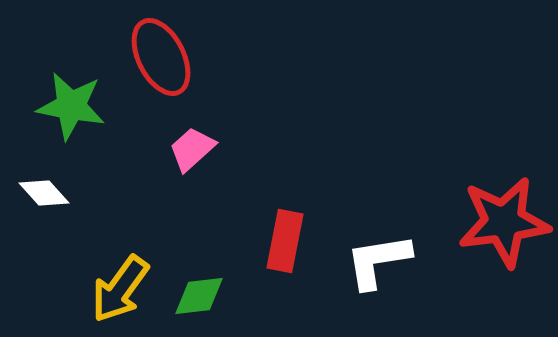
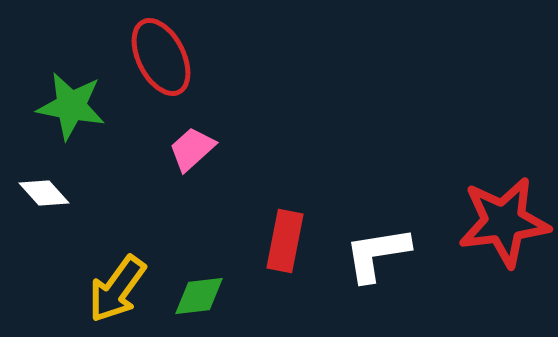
white L-shape: moved 1 px left, 7 px up
yellow arrow: moved 3 px left
